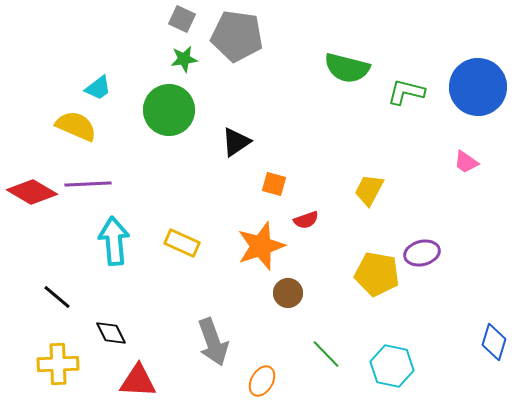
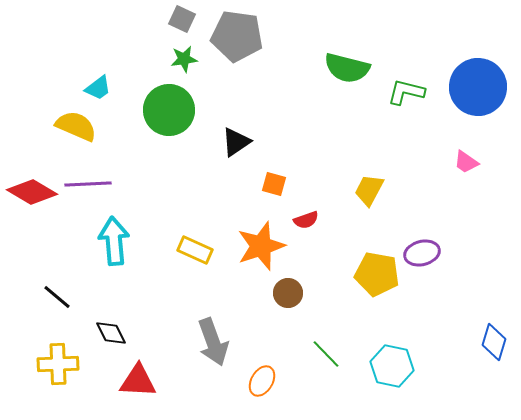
yellow rectangle: moved 13 px right, 7 px down
